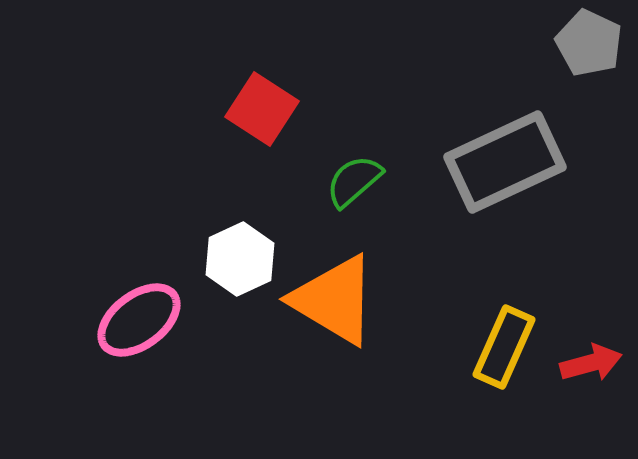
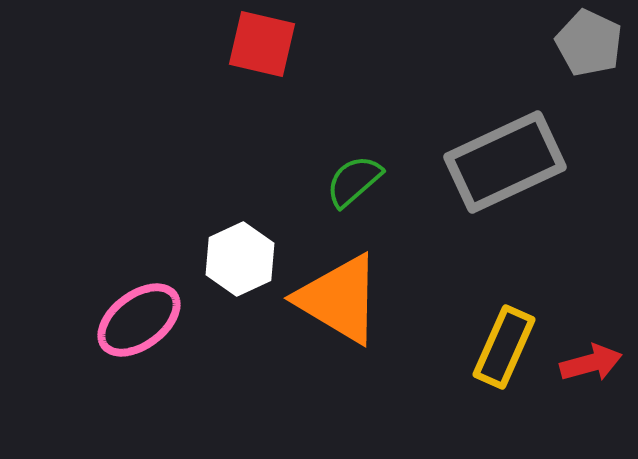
red square: moved 65 px up; rotated 20 degrees counterclockwise
orange triangle: moved 5 px right, 1 px up
